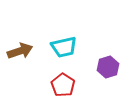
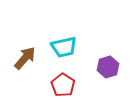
brown arrow: moved 5 px right, 7 px down; rotated 30 degrees counterclockwise
